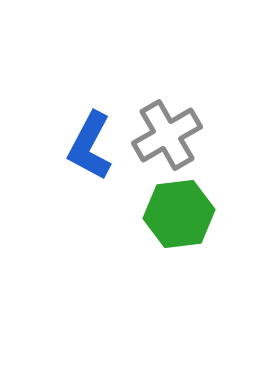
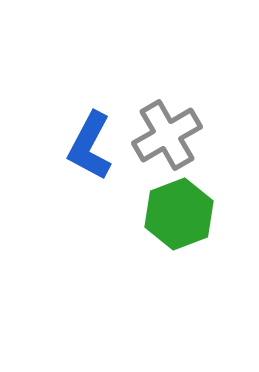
green hexagon: rotated 14 degrees counterclockwise
